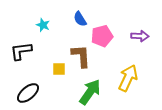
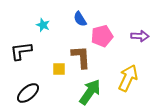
brown L-shape: moved 1 px down
